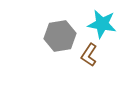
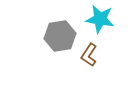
cyan star: moved 2 px left, 5 px up
